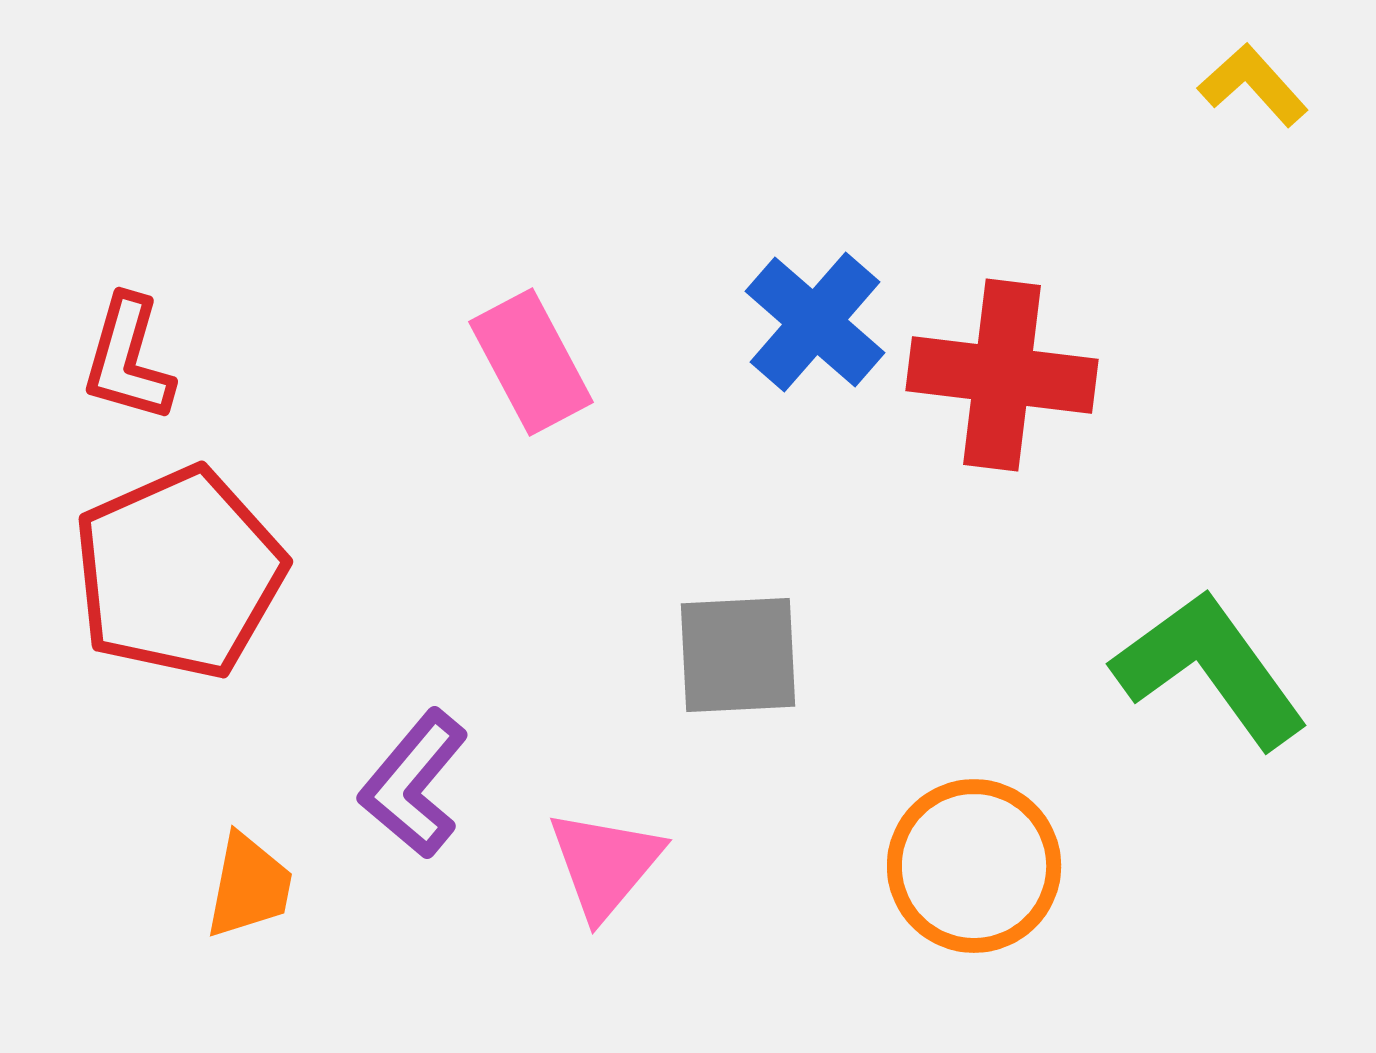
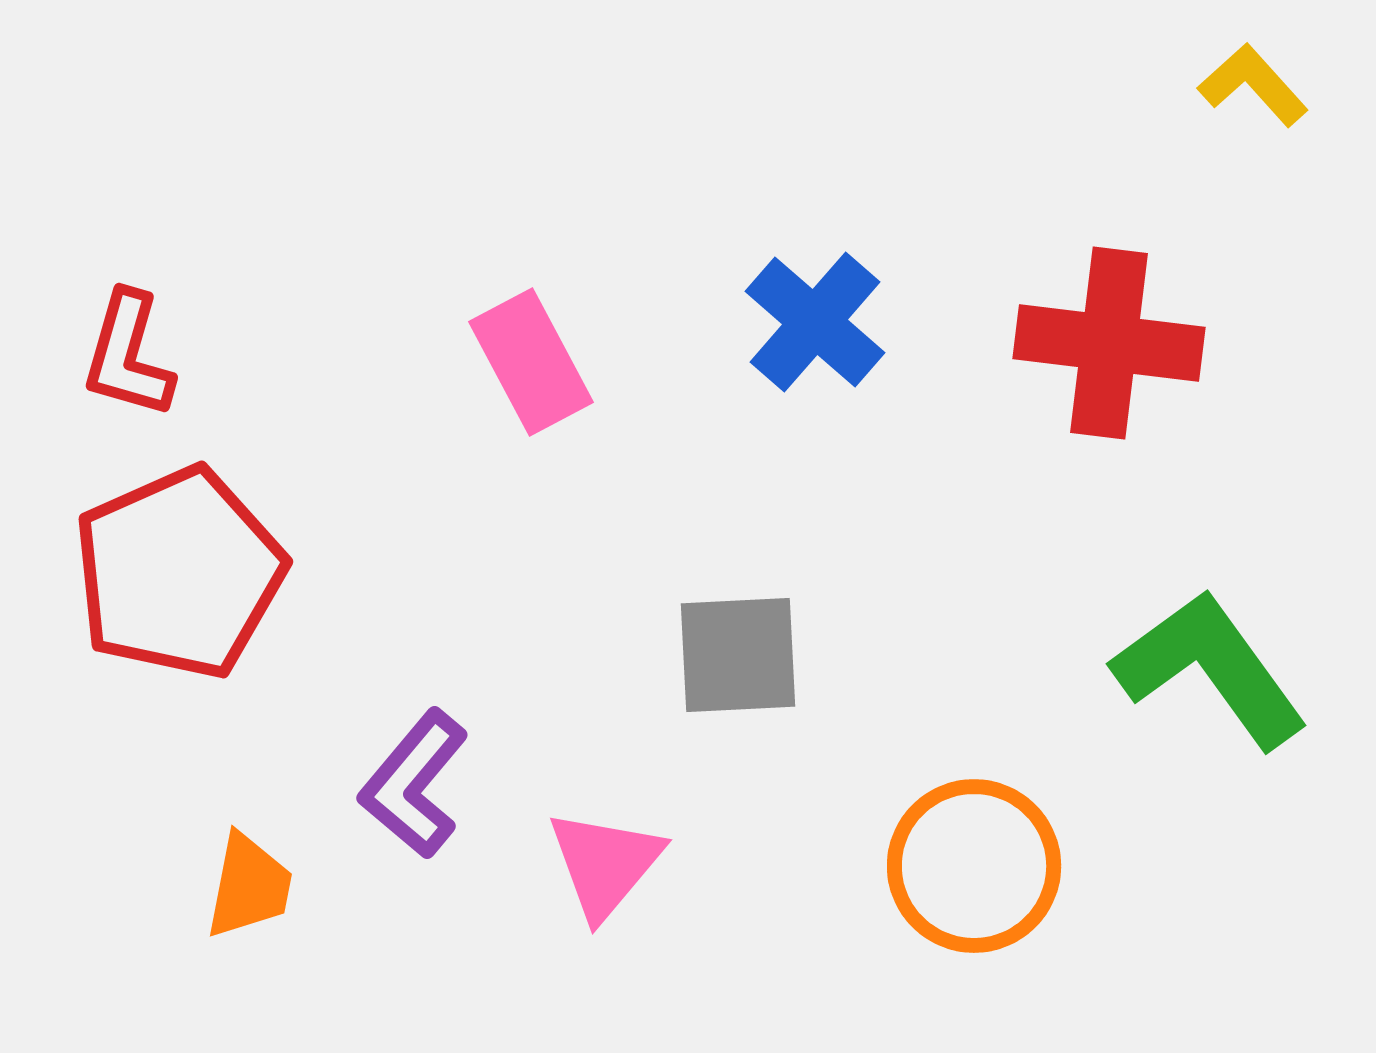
red L-shape: moved 4 px up
red cross: moved 107 px right, 32 px up
